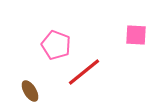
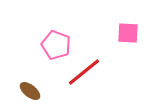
pink square: moved 8 px left, 2 px up
brown ellipse: rotated 20 degrees counterclockwise
